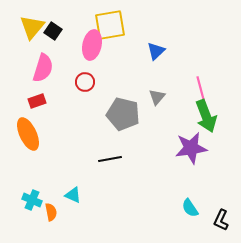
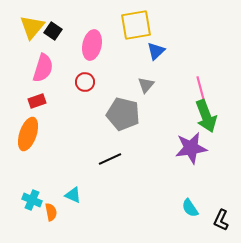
yellow square: moved 26 px right
gray triangle: moved 11 px left, 12 px up
orange ellipse: rotated 44 degrees clockwise
black line: rotated 15 degrees counterclockwise
